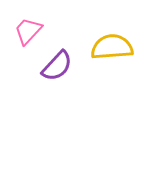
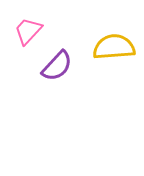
yellow semicircle: moved 2 px right
